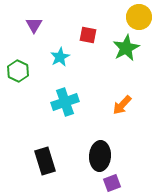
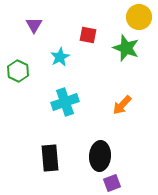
green star: rotated 24 degrees counterclockwise
black rectangle: moved 5 px right, 3 px up; rotated 12 degrees clockwise
